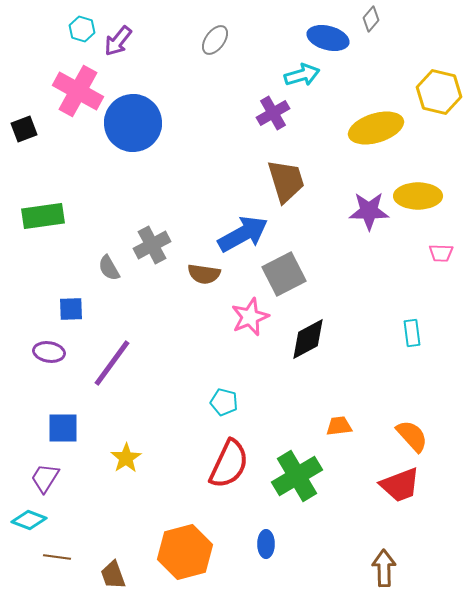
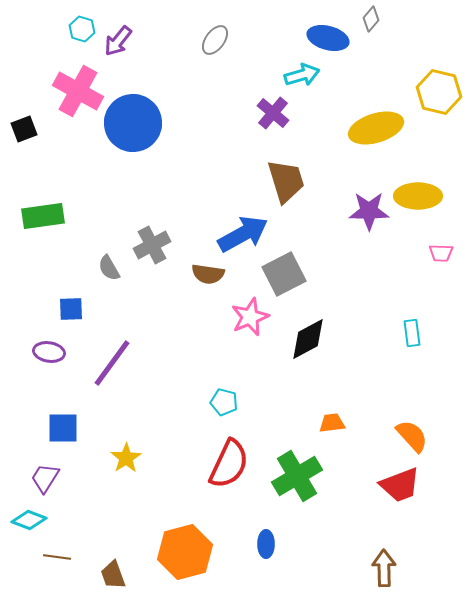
purple cross at (273, 113): rotated 20 degrees counterclockwise
brown semicircle at (204, 274): moved 4 px right
orange trapezoid at (339, 426): moved 7 px left, 3 px up
